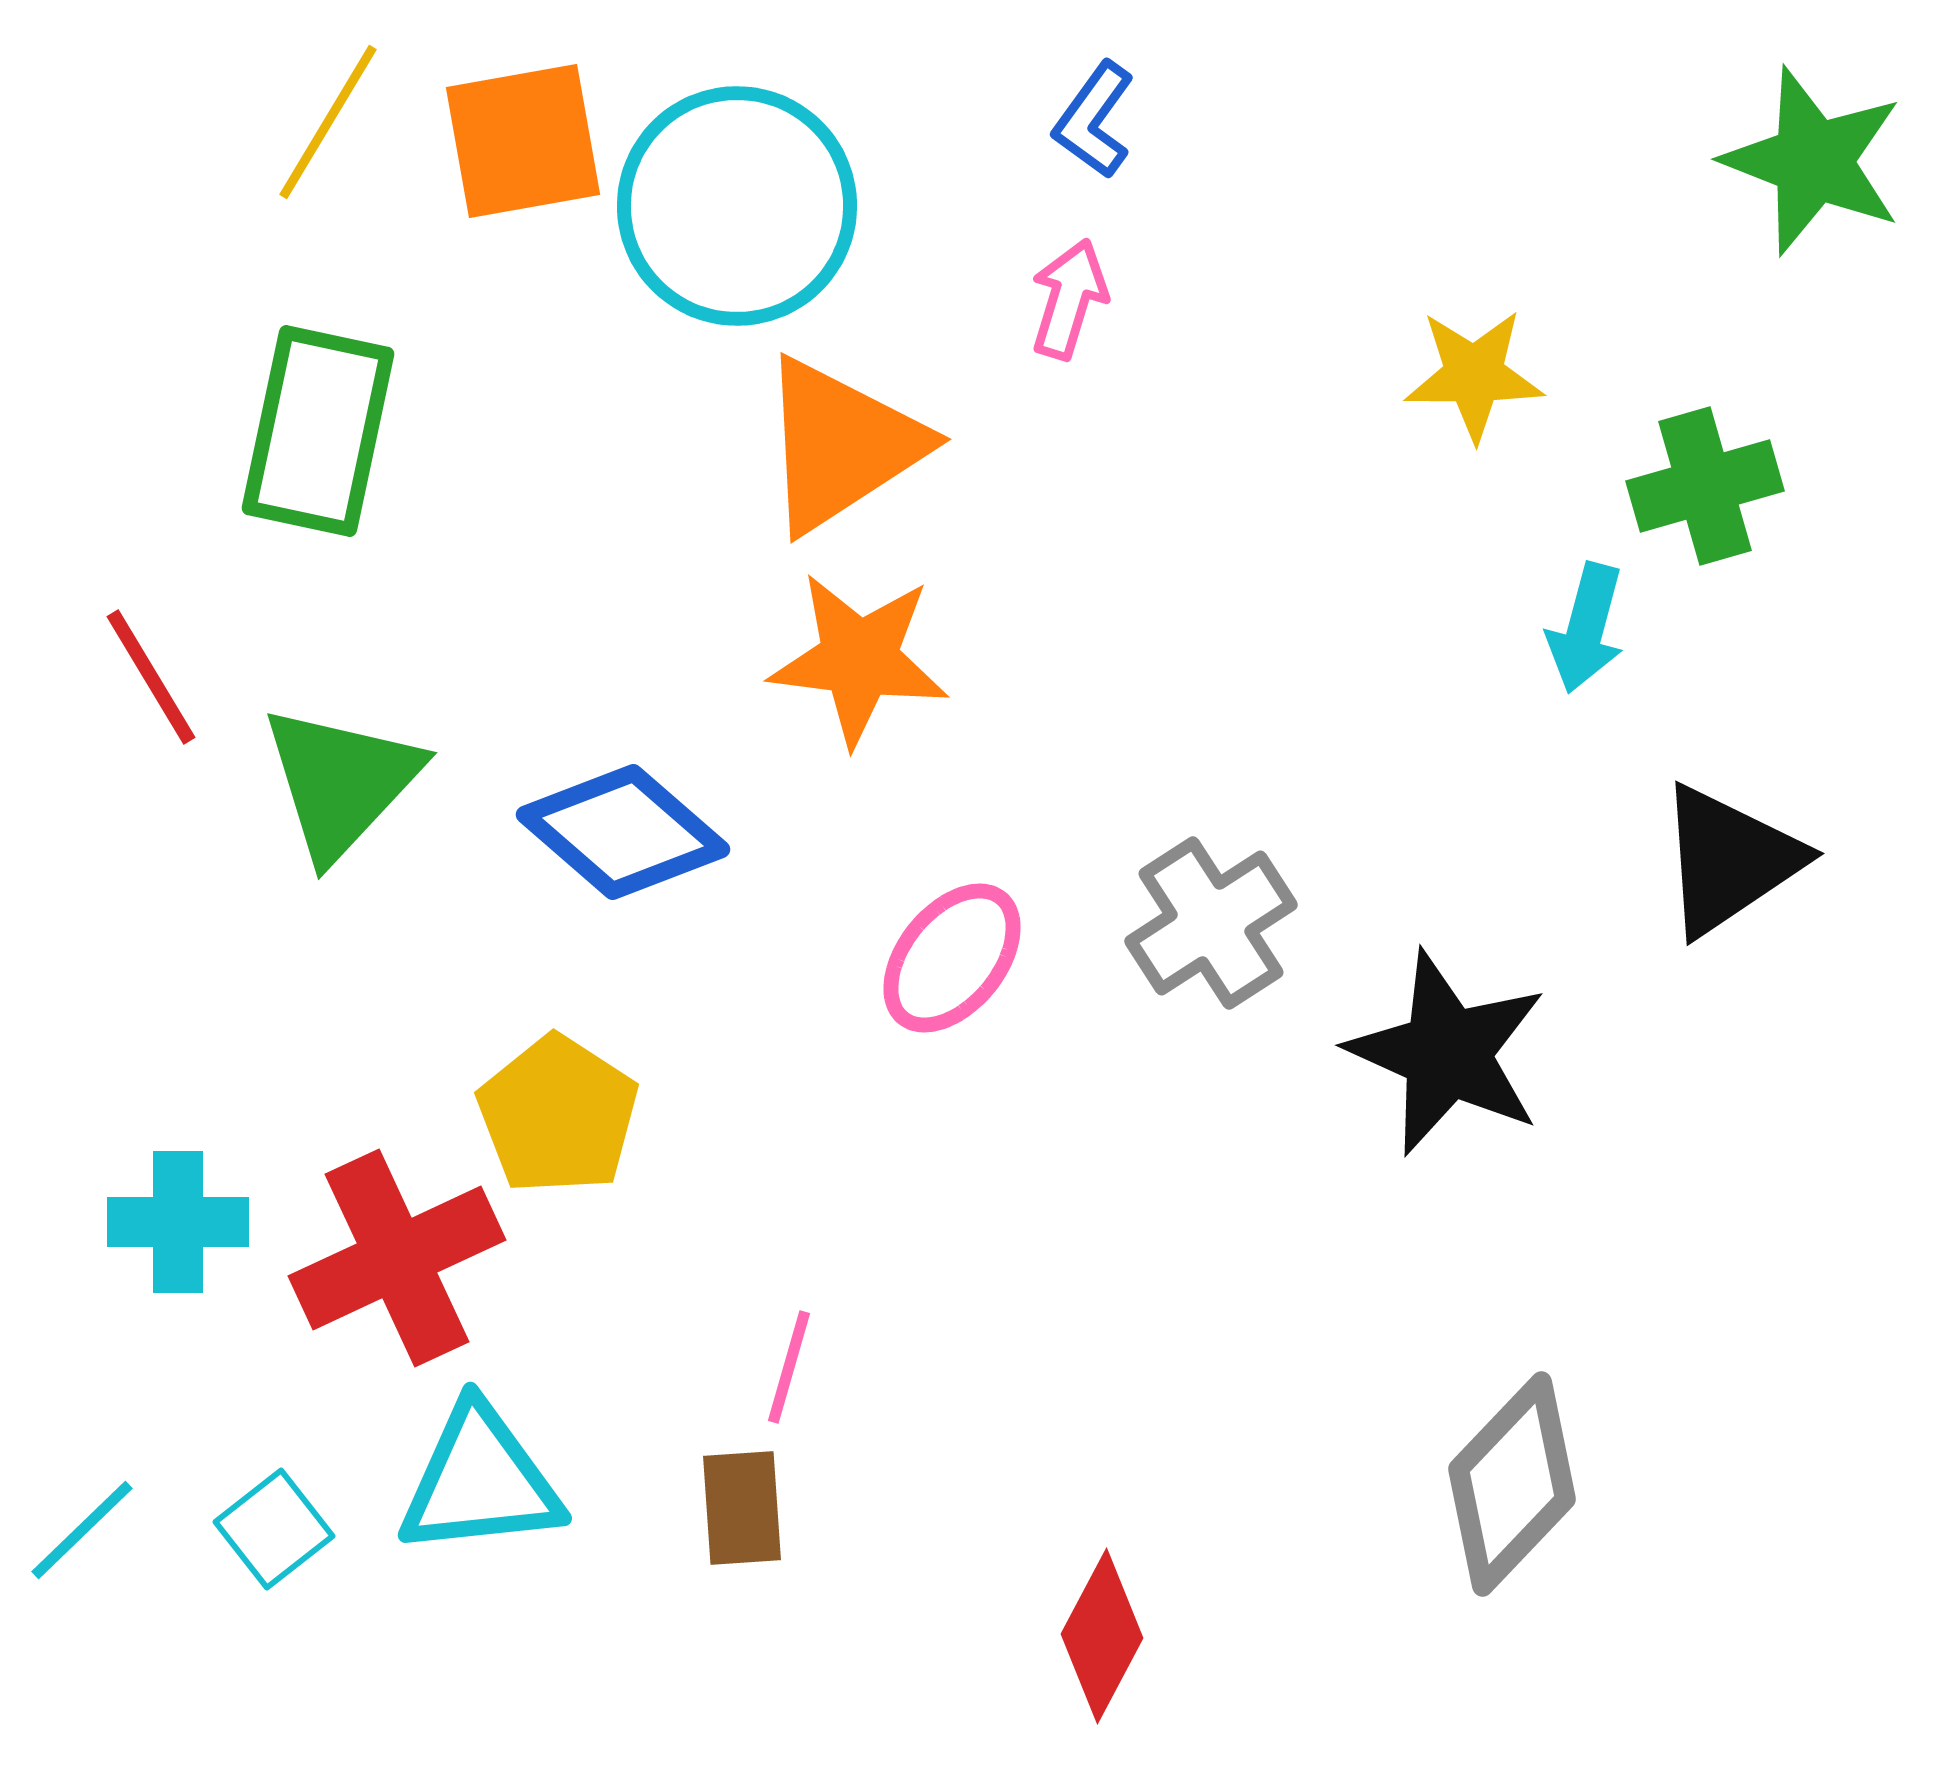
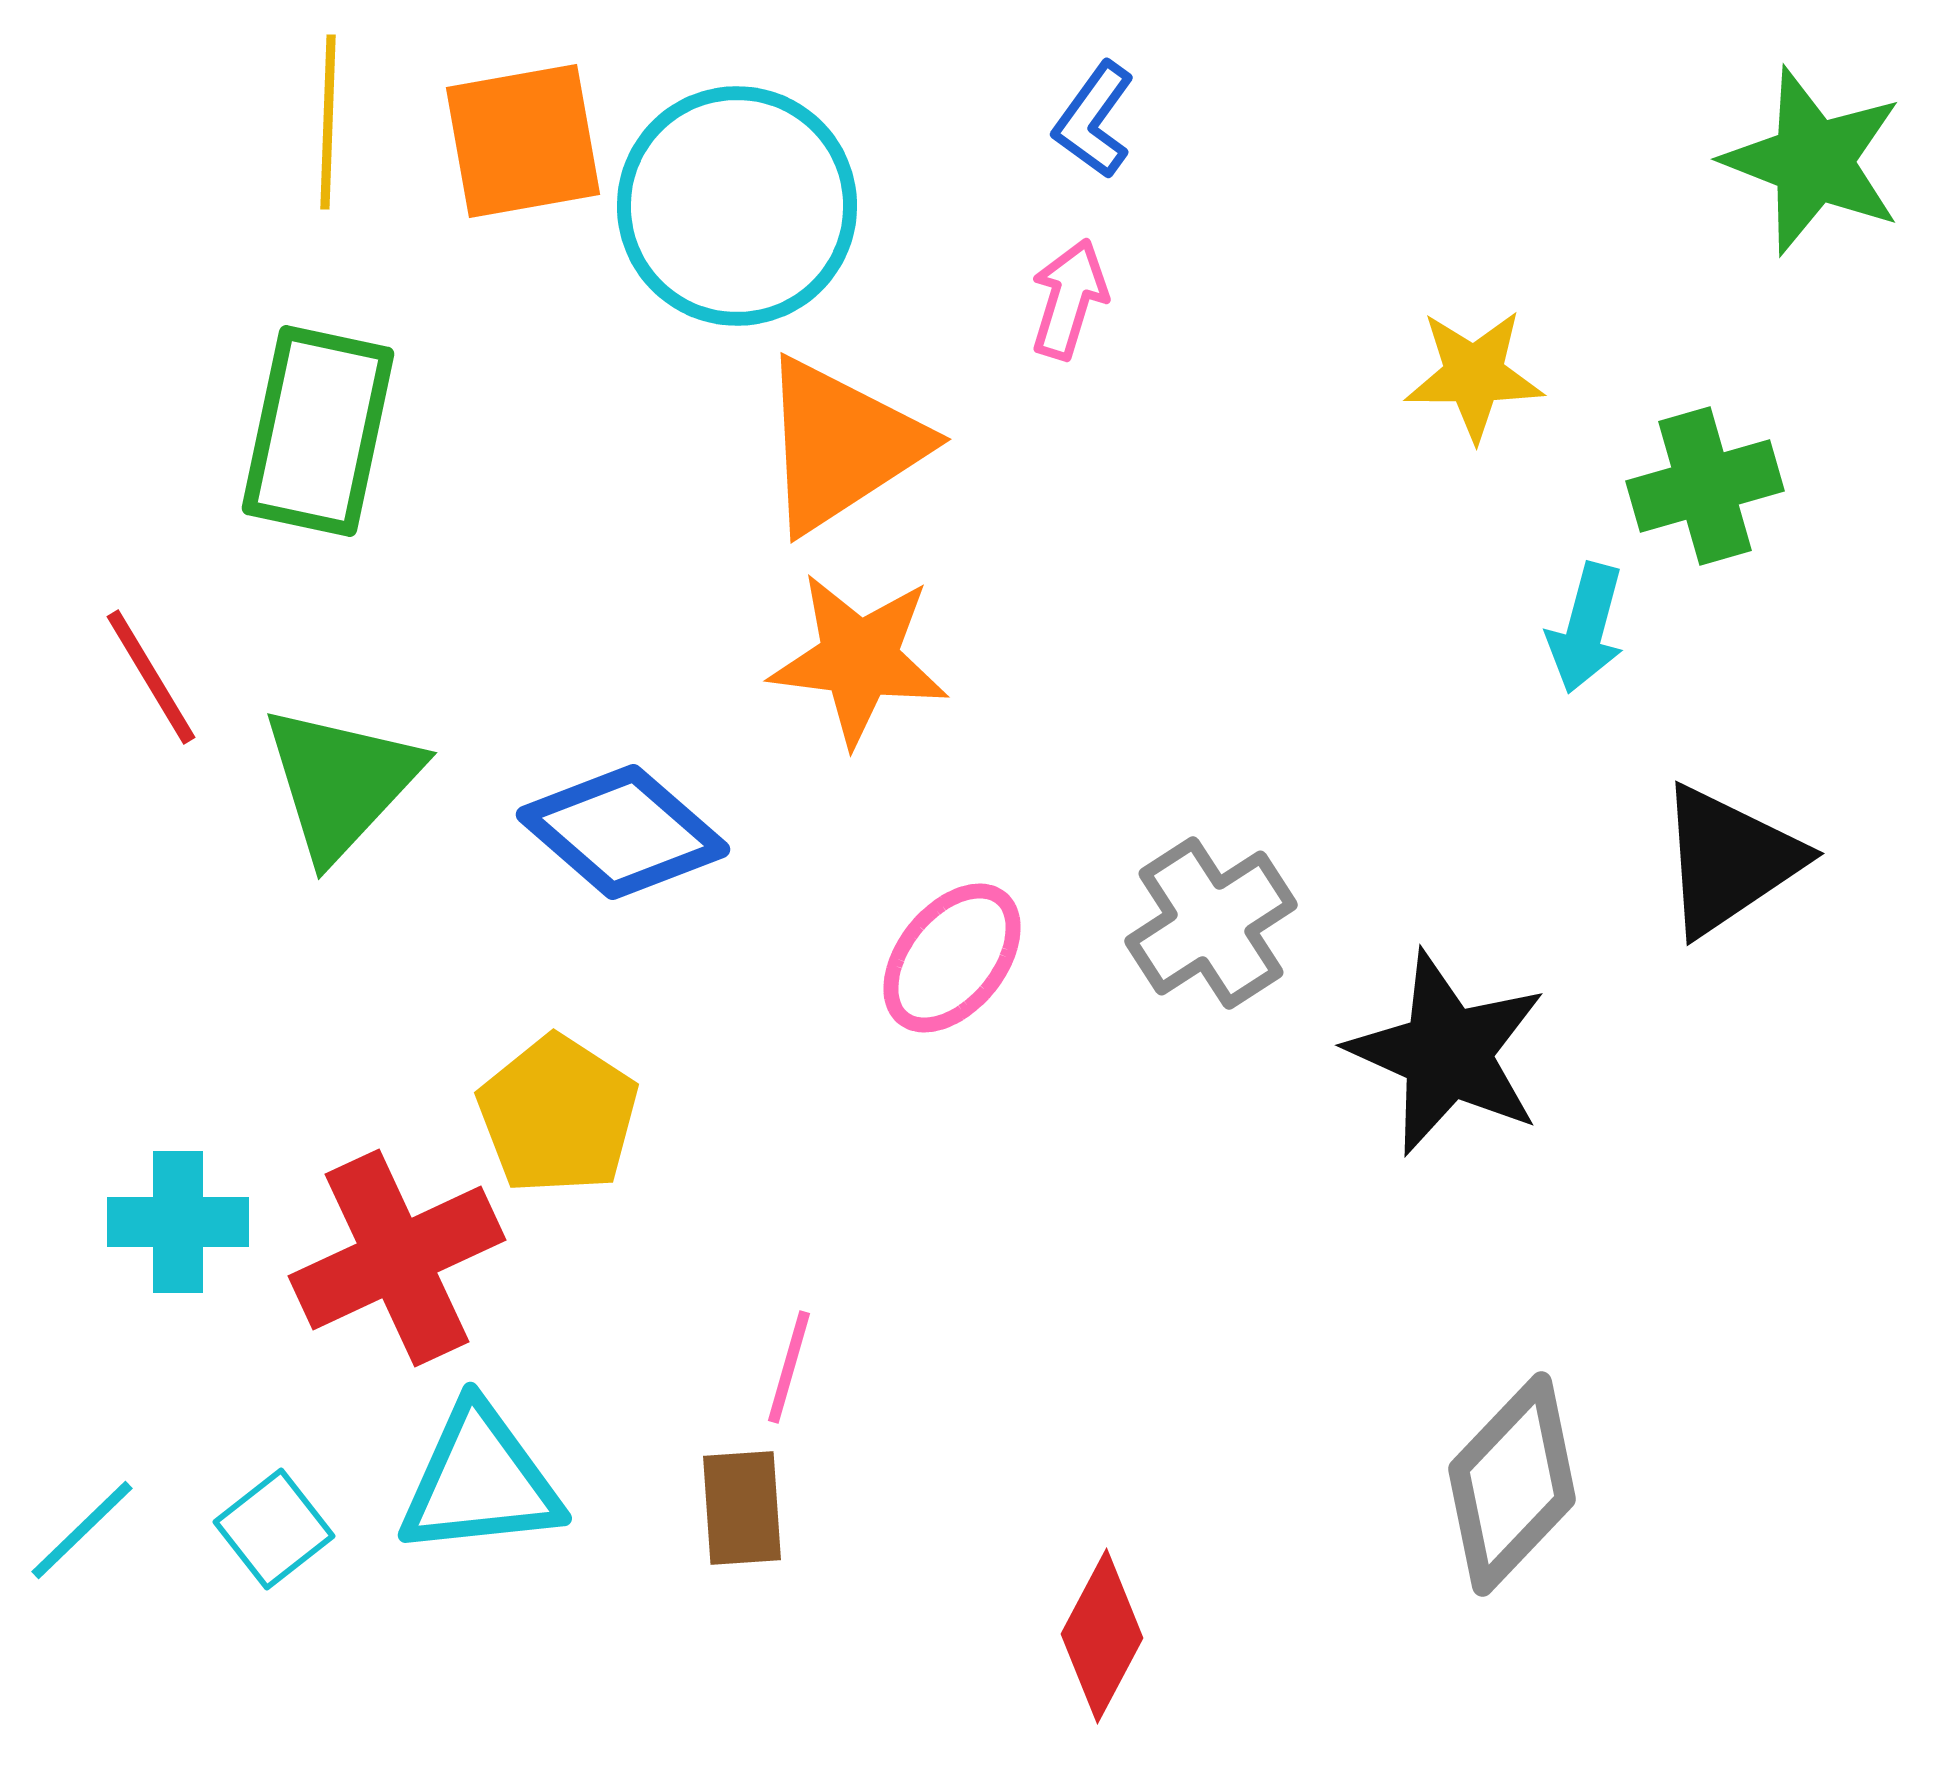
yellow line: rotated 29 degrees counterclockwise
